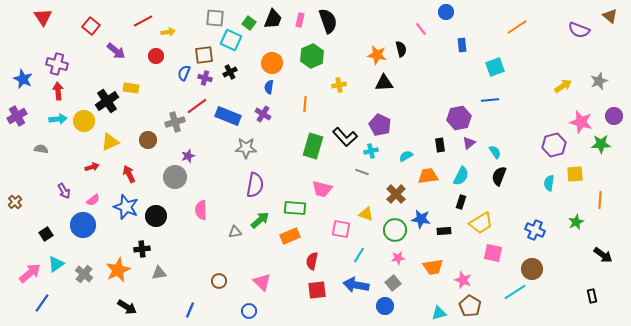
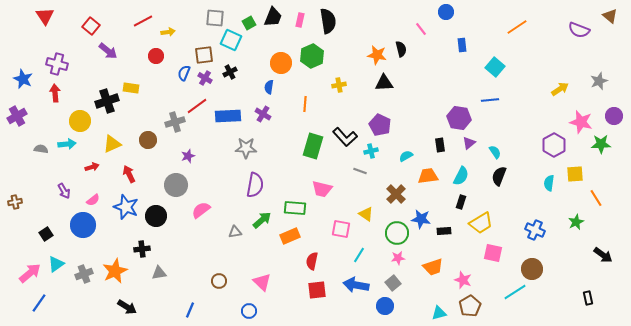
red triangle at (43, 17): moved 2 px right, 1 px up
black trapezoid at (273, 19): moved 2 px up
black semicircle at (328, 21): rotated 10 degrees clockwise
green square at (249, 23): rotated 24 degrees clockwise
purple arrow at (116, 51): moved 8 px left
orange circle at (272, 63): moved 9 px right
cyan square at (495, 67): rotated 30 degrees counterclockwise
purple cross at (205, 78): rotated 16 degrees clockwise
yellow arrow at (563, 86): moved 3 px left, 3 px down
red arrow at (58, 91): moved 3 px left, 2 px down
black cross at (107, 101): rotated 15 degrees clockwise
blue rectangle at (228, 116): rotated 25 degrees counterclockwise
purple hexagon at (459, 118): rotated 20 degrees clockwise
cyan arrow at (58, 119): moved 9 px right, 25 px down
yellow circle at (84, 121): moved 4 px left
yellow triangle at (110, 142): moved 2 px right, 2 px down
purple hexagon at (554, 145): rotated 15 degrees counterclockwise
gray line at (362, 172): moved 2 px left, 1 px up
gray circle at (175, 177): moved 1 px right, 8 px down
orange line at (600, 200): moved 4 px left, 2 px up; rotated 36 degrees counterclockwise
brown cross at (15, 202): rotated 32 degrees clockwise
pink semicircle at (201, 210): rotated 54 degrees clockwise
yellow triangle at (366, 214): rotated 14 degrees clockwise
green arrow at (260, 220): moved 2 px right
green circle at (395, 230): moved 2 px right, 3 px down
orange trapezoid at (433, 267): rotated 10 degrees counterclockwise
orange star at (118, 270): moved 3 px left, 1 px down
gray cross at (84, 274): rotated 30 degrees clockwise
black rectangle at (592, 296): moved 4 px left, 2 px down
blue line at (42, 303): moved 3 px left
brown pentagon at (470, 306): rotated 10 degrees clockwise
